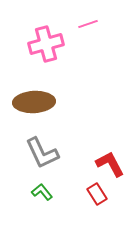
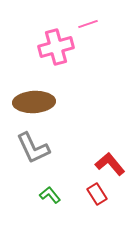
pink cross: moved 10 px right, 3 px down
gray L-shape: moved 9 px left, 5 px up
red L-shape: rotated 12 degrees counterclockwise
green L-shape: moved 8 px right, 3 px down
